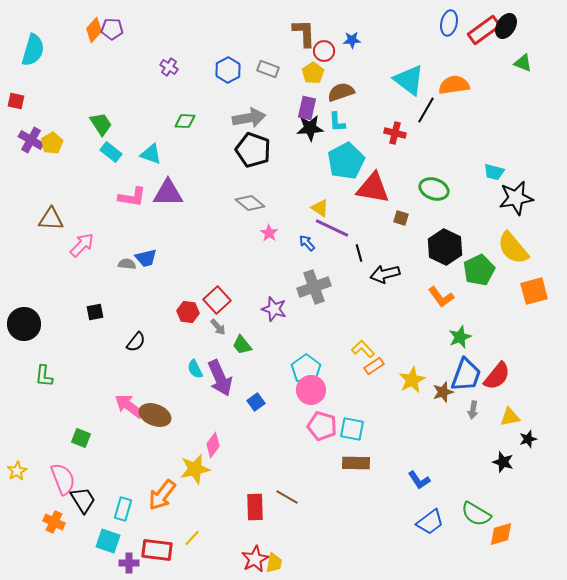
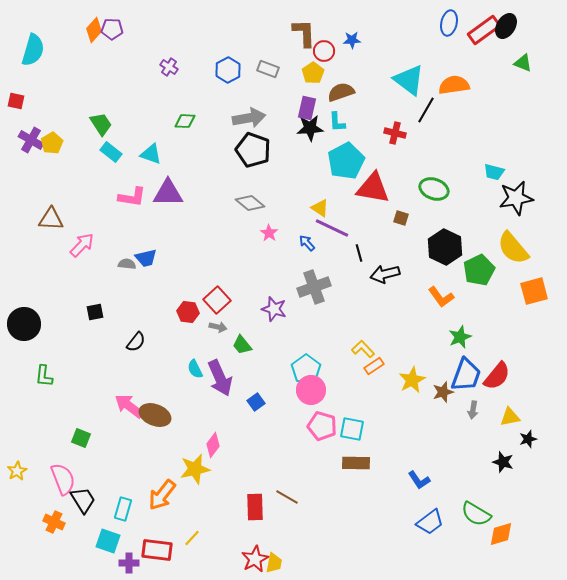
gray arrow at (218, 327): rotated 36 degrees counterclockwise
